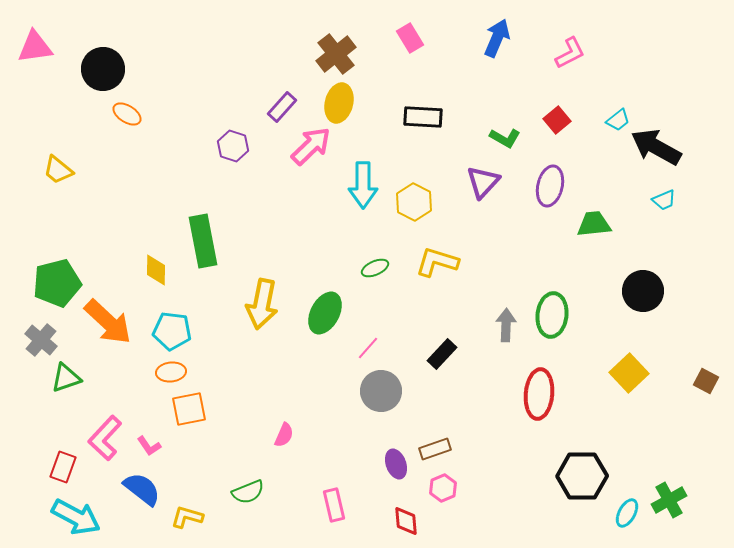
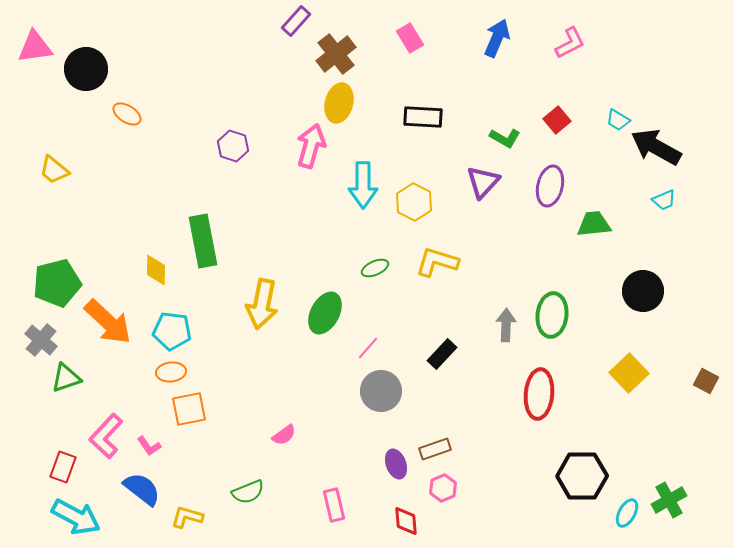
pink L-shape at (570, 53): moved 10 px up
black circle at (103, 69): moved 17 px left
purple rectangle at (282, 107): moved 14 px right, 86 px up
cyan trapezoid at (618, 120): rotated 70 degrees clockwise
pink arrow at (311, 146): rotated 30 degrees counterclockwise
yellow trapezoid at (58, 170): moved 4 px left
pink semicircle at (284, 435): rotated 30 degrees clockwise
pink L-shape at (105, 438): moved 1 px right, 2 px up
